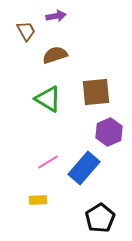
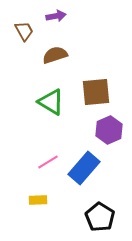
brown trapezoid: moved 2 px left
green triangle: moved 3 px right, 3 px down
purple hexagon: moved 2 px up
black pentagon: moved 1 px up; rotated 8 degrees counterclockwise
